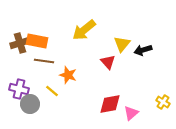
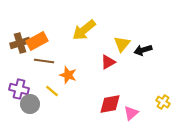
orange rectangle: rotated 40 degrees counterclockwise
red triangle: rotated 42 degrees clockwise
